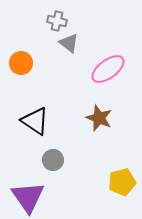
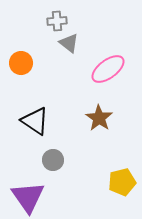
gray cross: rotated 18 degrees counterclockwise
brown star: rotated 12 degrees clockwise
